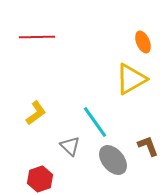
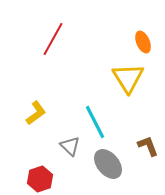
red line: moved 16 px right, 2 px down; rotated 60 degrees counterclockwise
yellow triangle: moved 3 px left, 1 px up; rotated 32 degrees counterclockwise
cyan line: rotated 8 degrees clockwise
gray ellipse: moved 5 px left, 4 px down
